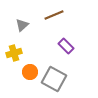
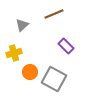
brown line: moved 1 px up
